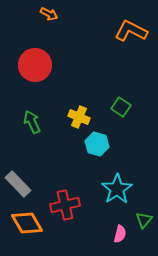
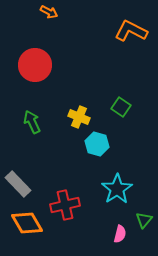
orange arrow: moved 2 px up
